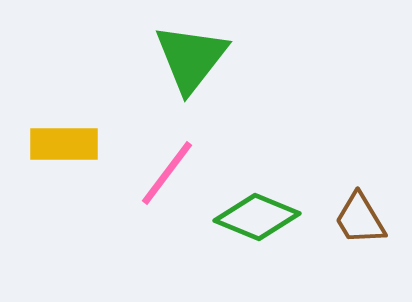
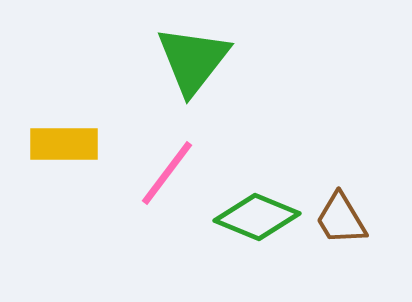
green triangle: moved 2 px right, 2 px down
brown trapezoid: moved 19 px left
